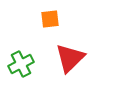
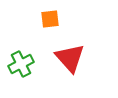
red triangle: rotated 28 degrees counterclockwise
